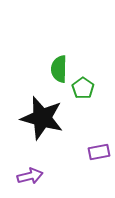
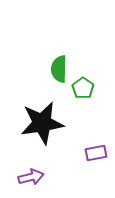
black star: moved 5 px down; rotated 24 degrees counterclockwise
purple rectangle: moved 3 px left, 1 px down
purple arrow: moved 1 px right, 1 px down
